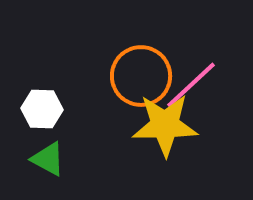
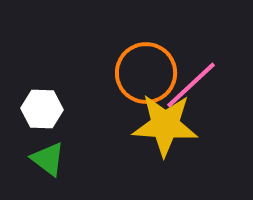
orange circle: moved 5 px right, 3 px up
yellow star: rotated 4 degrees clockwise
green triangle: rotated 9 degrees clockwise
